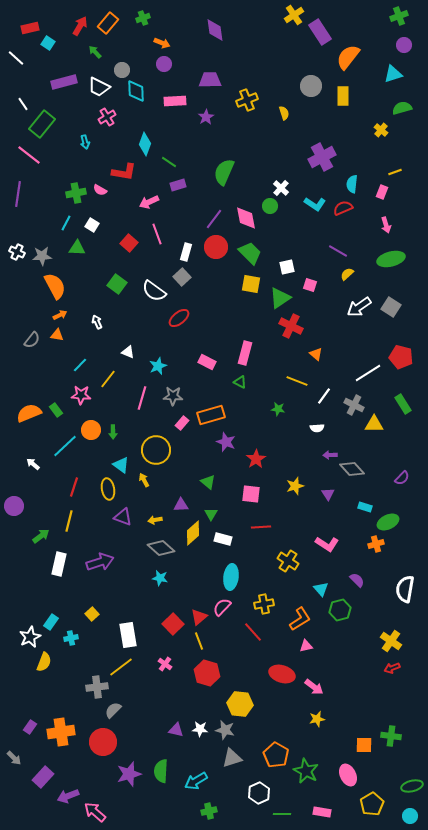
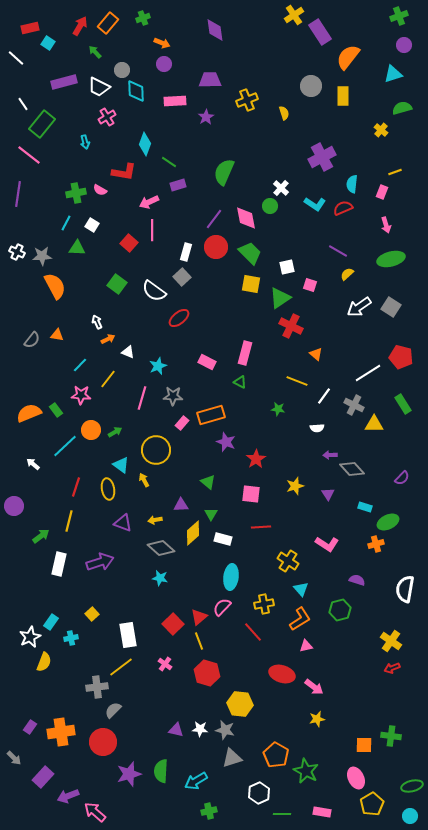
pink line at (157, 234): moved 5 px left, 4 px up; rotated 20 degrees clockwise
orange arrow at (60, 315): moved 48 px right, 24 px down
green arrow at (113, 432): moved 2 px right; rotated 120 degrees counterclockwise
red line at (74, 487): moved 2 px right
purple triangle at (123, 517): moved 6 px down
purple semicircle at (357, 580): rotated 28 degrees counterclockwise
cyan triangle at (321, 589): moved 20 px left
pink ellipse at (348, 775): moved 8 px right, 3 px down
